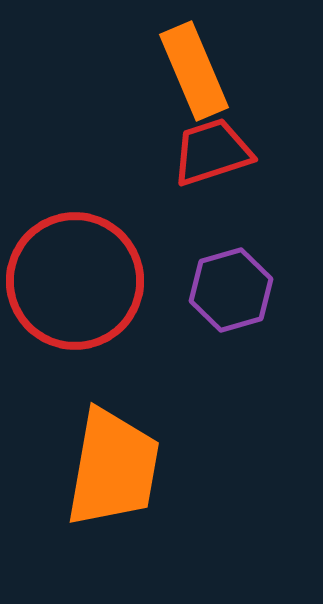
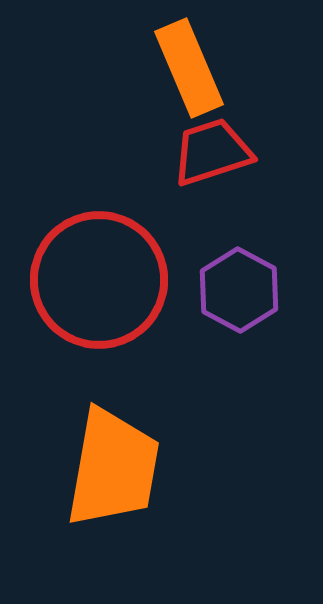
orange rectangle: moved 5 px left, 3 px up
red circle: moved 24 px right, 1 px up
purple hexagon: moved 8 px right; rotated 16 degrees counterclockwise
